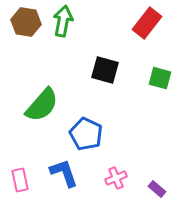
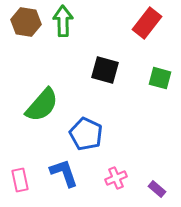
green arrow: rotated 12 degrees counterclockwise
